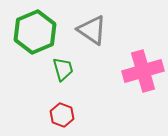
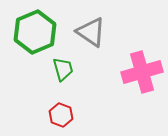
gray triangle: moved 1 px left, 2 px down
pink cross: moved 1 px left, 1 px down
red hexagon: moved 1 px left
